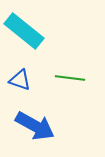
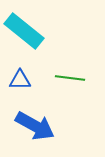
blue triangle: rotated 20 degrees counterclockwise
